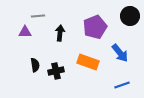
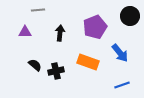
gray line: moved 6 px up
black semicircle: rotated 40 degrees counterclockwise
